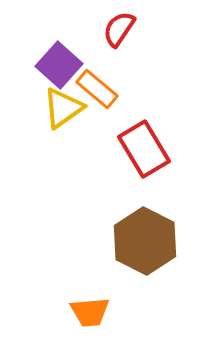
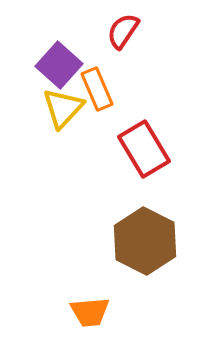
red semicircle: moved 4 px right, 2 px down
orange rectangle: rotated 27 degrees clockwise
yellow triangle: rotated 12 degrees counterclockwise
